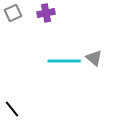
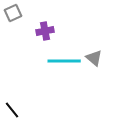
purple cross: moved 1 px left, 18 px down
black line: moved 1 px down
